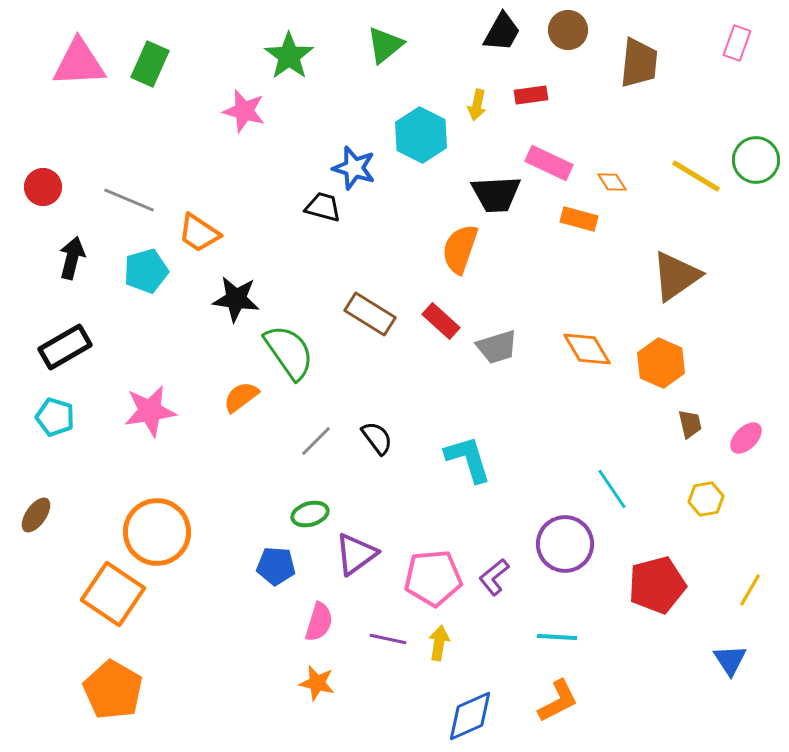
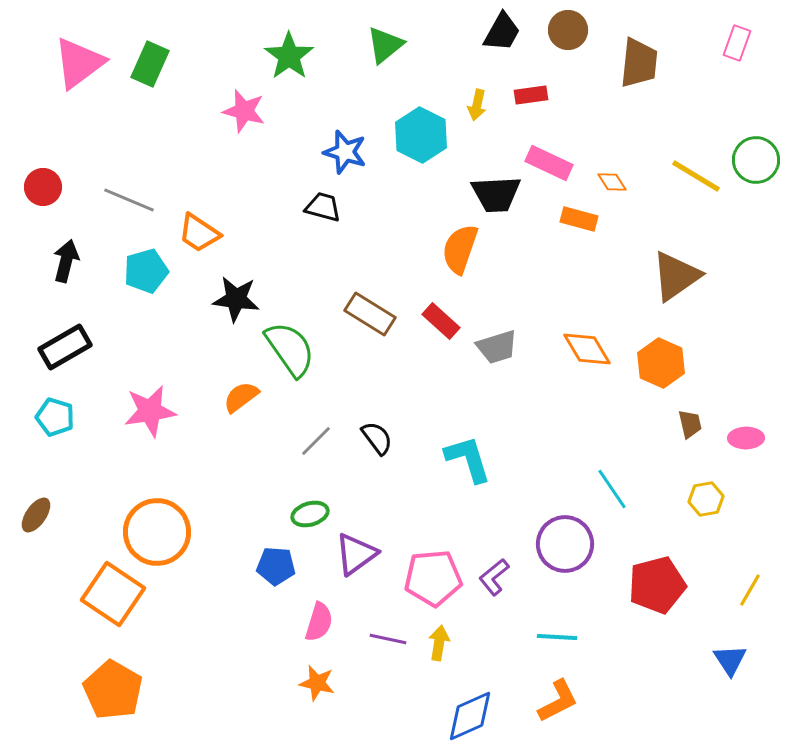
pink triangle at (79, 63): rotated 34 degrees counterclockwise
blue star at (354, 168): moved 9 px left, 16 px up
black arrow at (72, 258): moved 6 px left, 3 px down
green semicircle at (289, 352): moved 1 px right, 3 px up
pink ellipse at (746, 438): rotated 44 degrees clockwise
